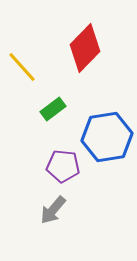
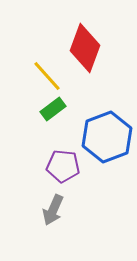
red diamond: rotated 24 degrees counterclockwise
yellow line: moved 25 px right, 9 px down
blue hexagon: rotated 12 degrees counterclockwise
gray arrow: rotated 16 degrees counterclockwise
